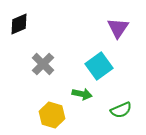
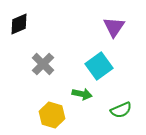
purple triangle: moved 4 px left, 1 px up
